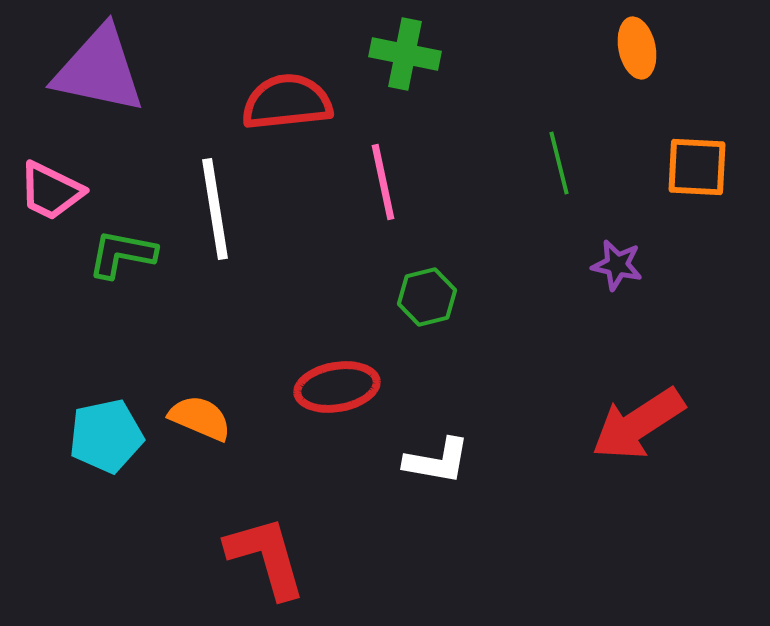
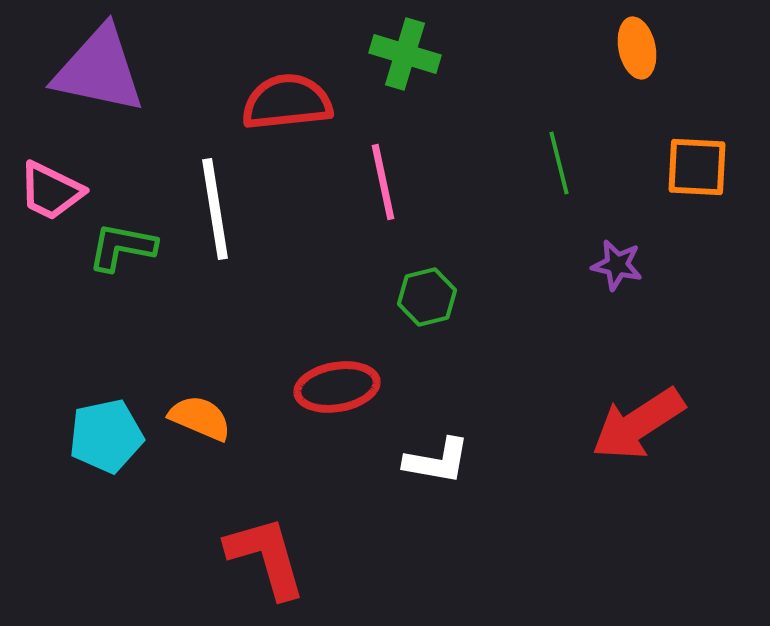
green cross: rotated 6 degrees clockwise
green L-shape: moved 7 px up
